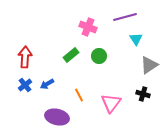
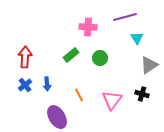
pink cross: rotated 18 degrees counterclockwise
cyan triangle: moved 1 px right, 1 px up
green circle: moved 1 px right, 2 px down
blue arrow: rotated 64 degrees counterclockwise
black cross: moved 1 px left
pink triangle: moved 1 px right, 3 px up
purple ellipse: rotated 45 degrees clockwise
